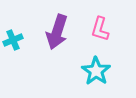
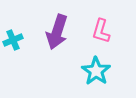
pink L-shape: moved 1 px right, 2 px down
